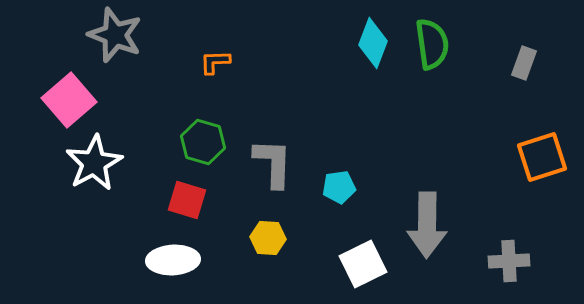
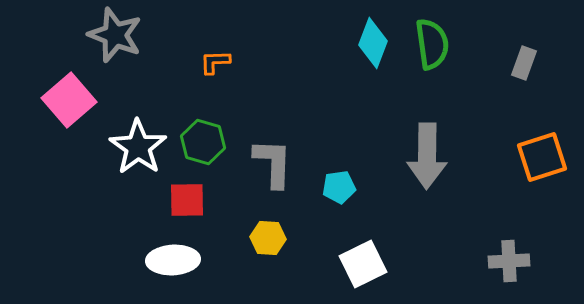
white star: moved 44 px right, 16 px up; rotated 8 degrees counterclockwise
red square: rotated 18 degrees counterclockwise
gray arrow: moved 69 px up
